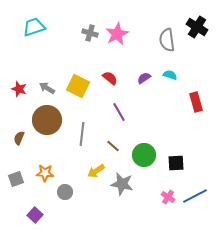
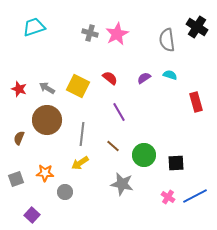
yellow arrow: moved 16 px left, 8 px up
purple square: moved 3 px left
